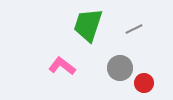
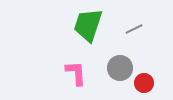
pink L-shape: moved 14 px right, 7 px down; rotated 48 degrees clockwise
